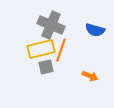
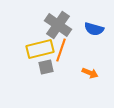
gray cross: moved 7 px right; rotated 12 degrees clockwise
blue semicircle: moved 1 px left, 1 px up
yellow rectangle: moved 1 px left
orange arrow: moved 3 px up
